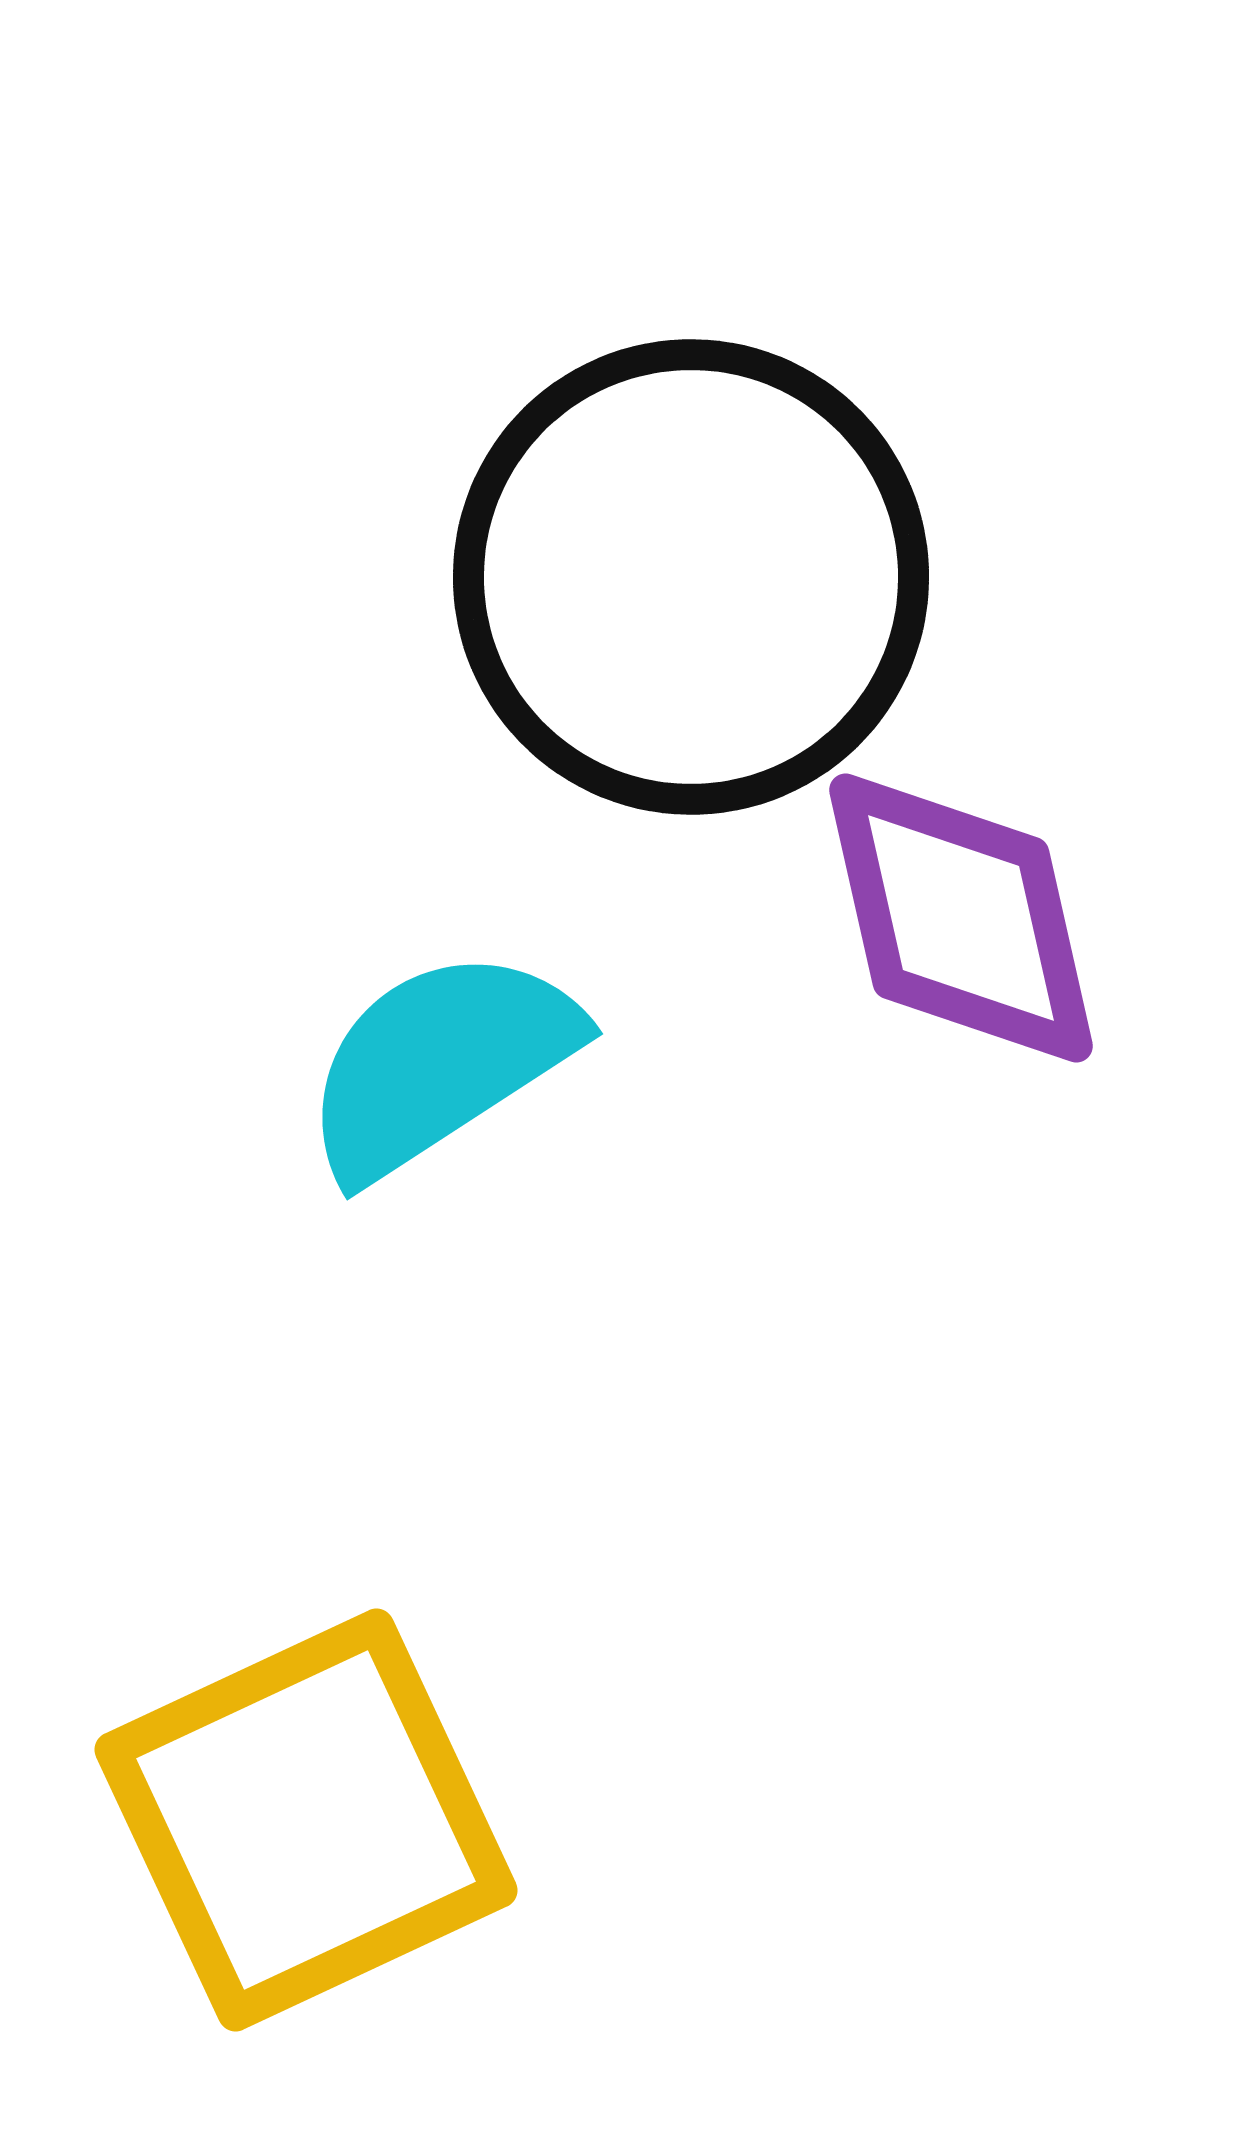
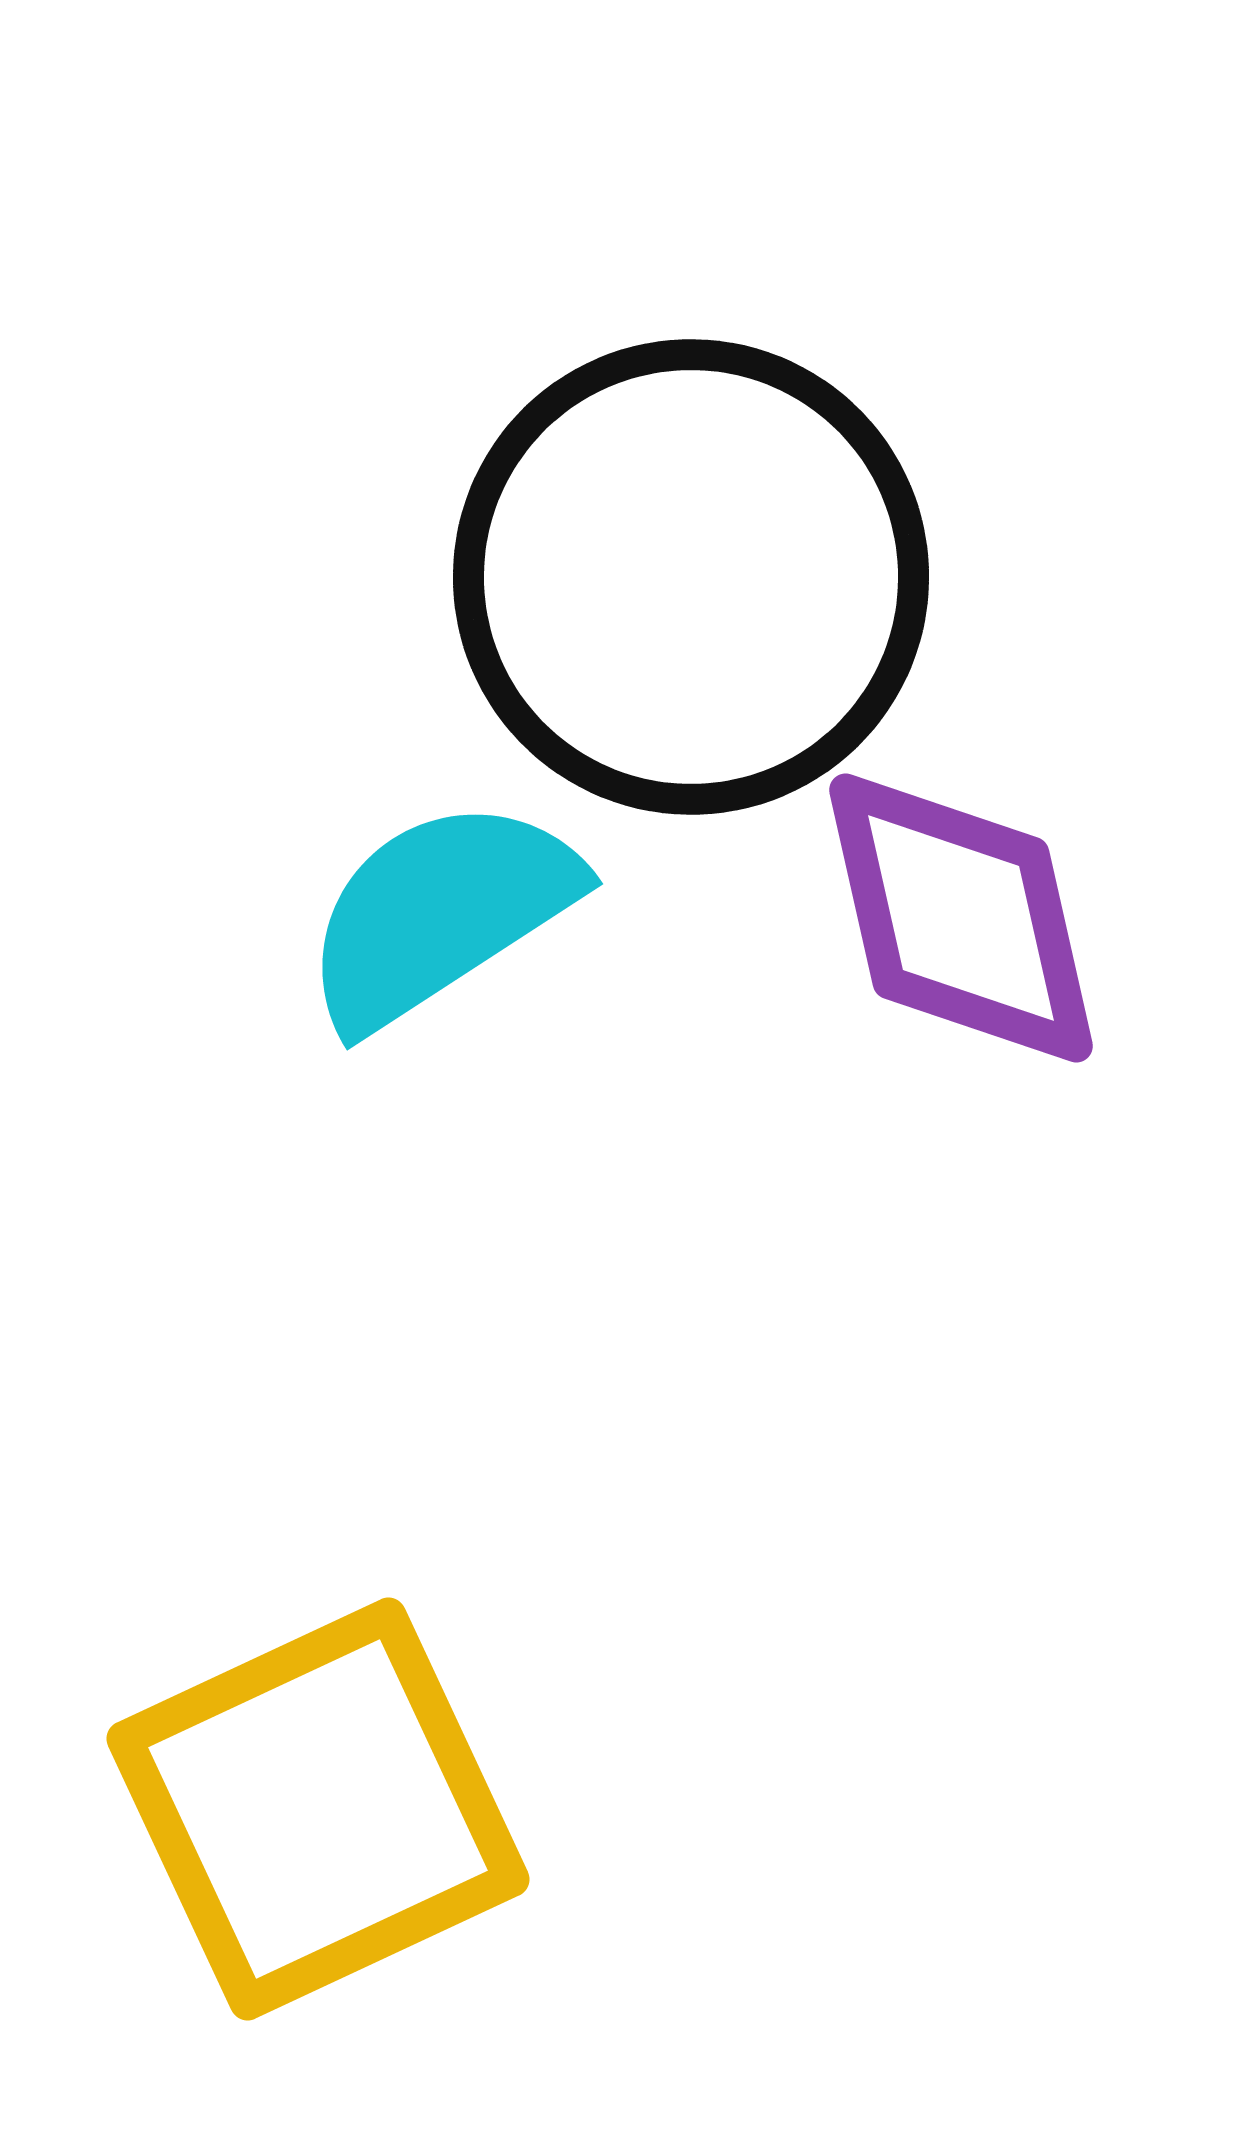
cyan semicircle: moved 150 px up
yellow square: moved 12 px right, 11 px up
